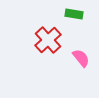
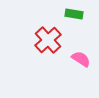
pink semicircle: moved 1 px down; rotated 18 degrees counterclockwise
